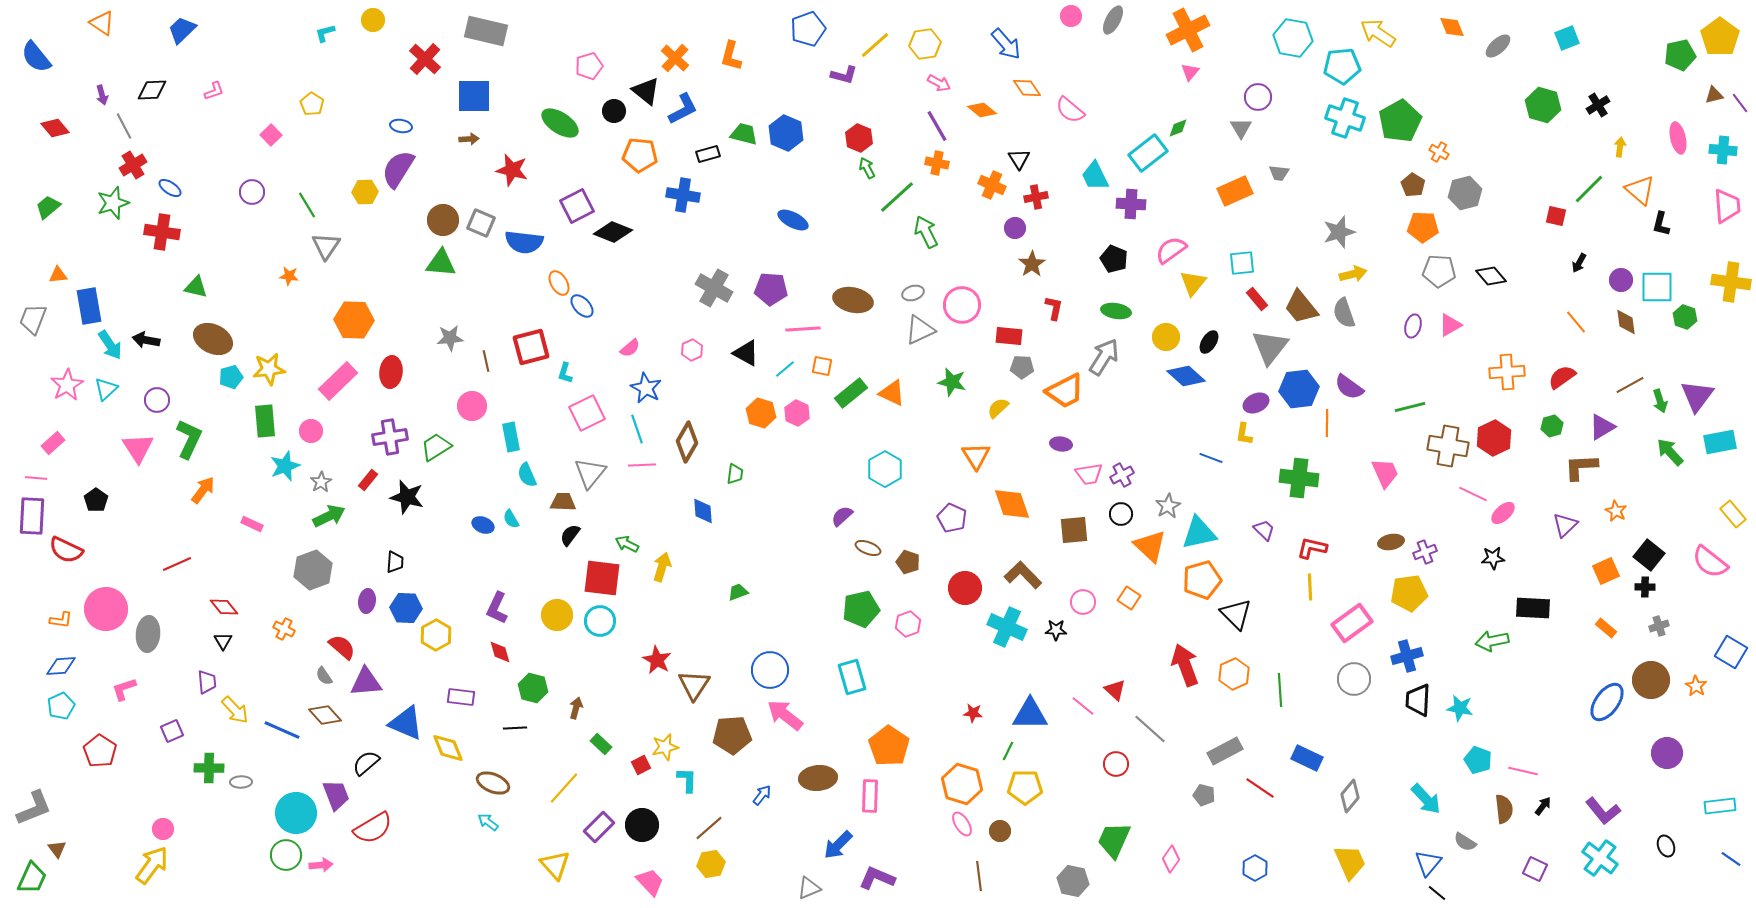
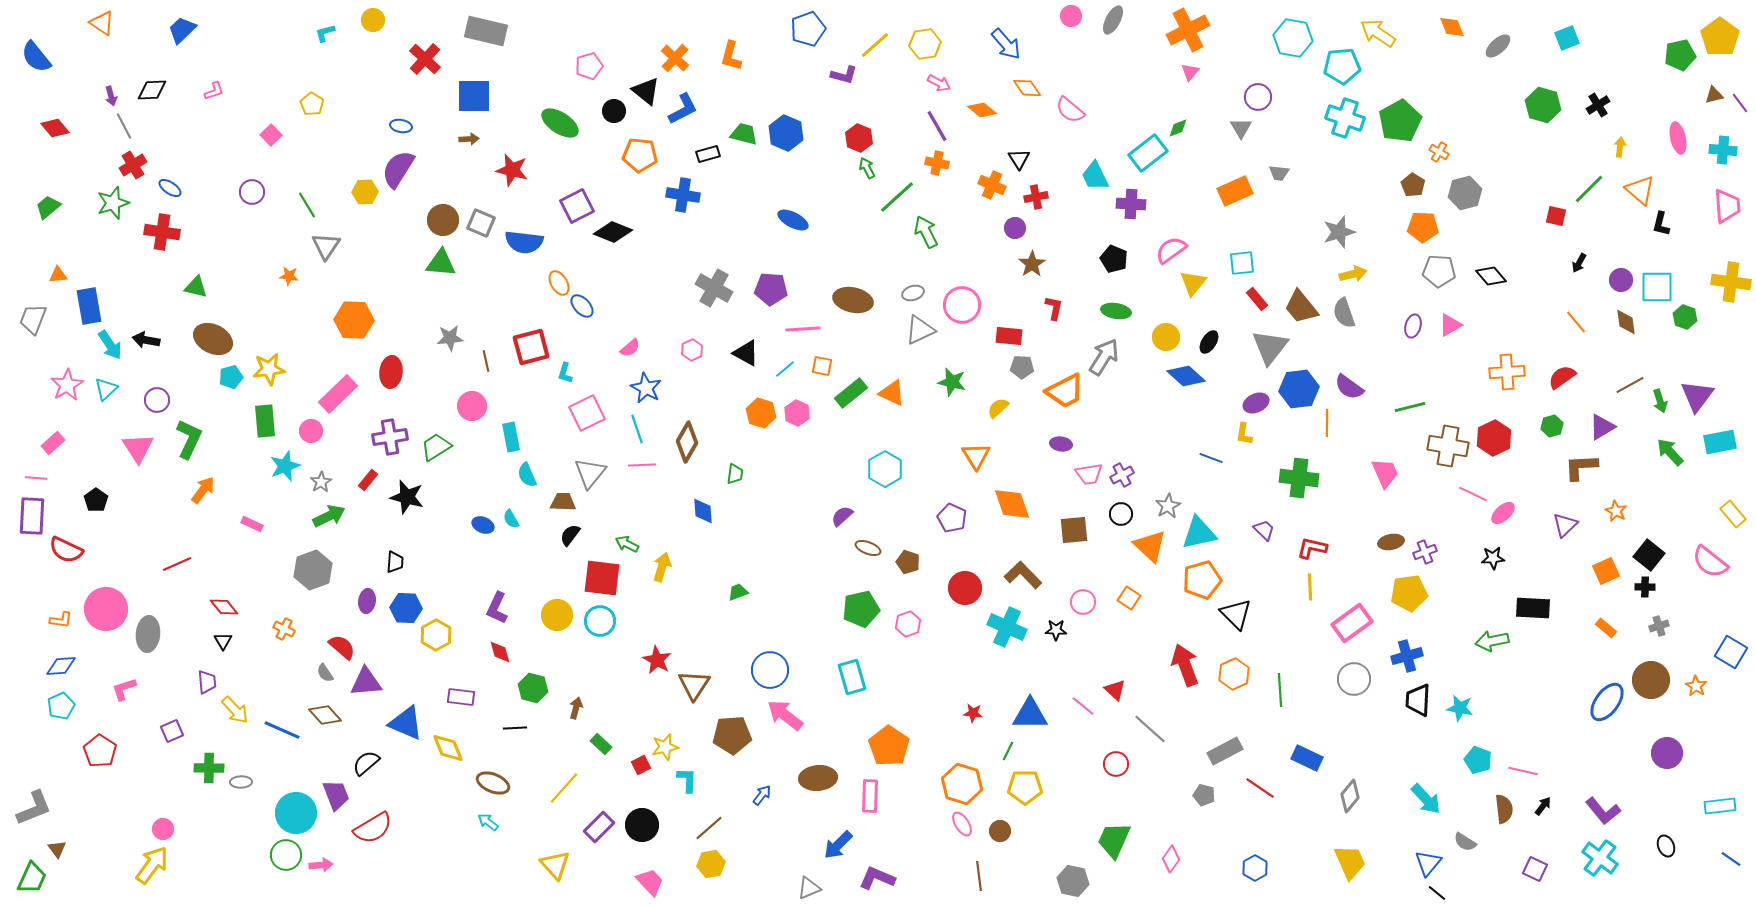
purple arrow at (102, 95): moved 9 px right, 1 px down
pink rectangle at (338, 381): moved 13 px down
gray semicircle at (324, 676): moved 1 px right, 3 px up
